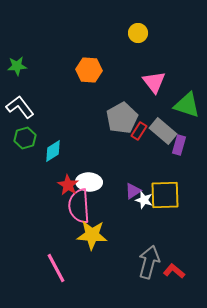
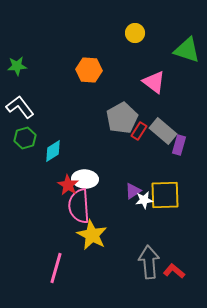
yellow circle: moved 3 px left
pink triangle: rotated 15 degrees counterclockwise
green triangle: moved 55 px up
white ellipse: moved 4 px left, 3 px up
white star: rotated 24 degrees counterclockwise
yellow star: rotated 24 degrees clockwise
gray arrow: rotated 20 degrees counterclockwise
pink line: rotated 44 degrees clockwise
